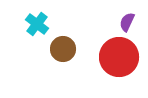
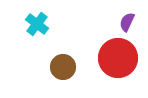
brown circle: moved 18 px down
red circle: moved 1 px left, 1 px down
